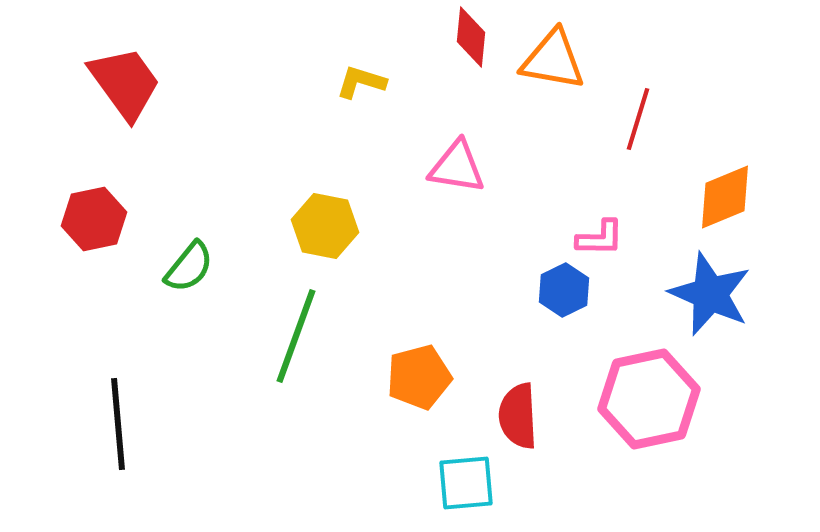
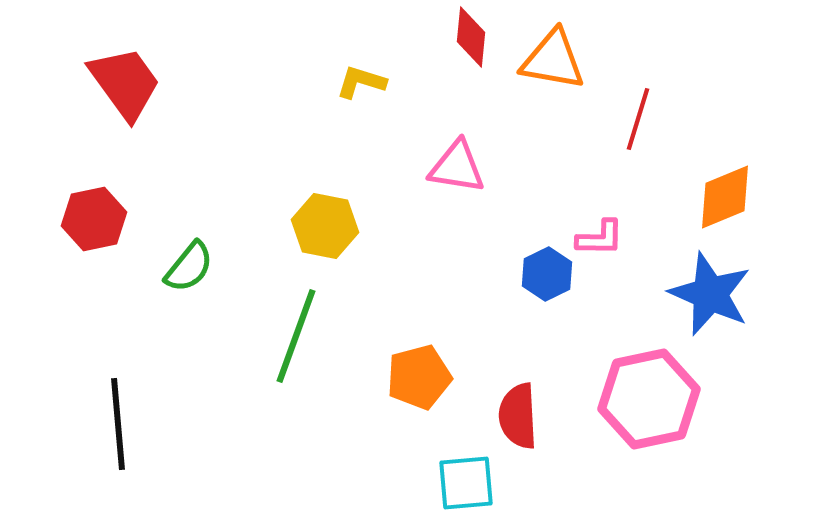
blue hexagon: moved 17 px left, 16 px up
